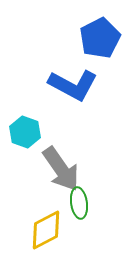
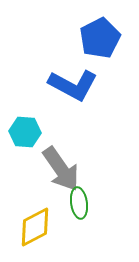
cyan hexagon: rotated 16 degrees counterclockwise
yellow diamond: moved 11 px left, 3 px up
